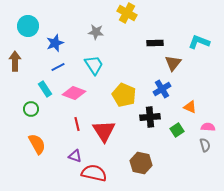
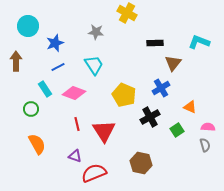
brown arrow: moved 1 px right
blue cross: moved 1 px left, 1 px up
black cross: rotated 24 degrees counterclockwise
red semicircle: rotated 35 degrees counterclockwise
